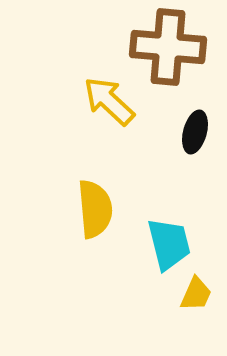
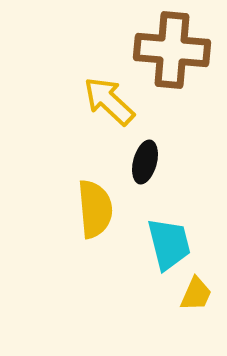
brown cross: moved 4 px right, 3 px down
black ellipse: moved 50 px left, 30 px down
